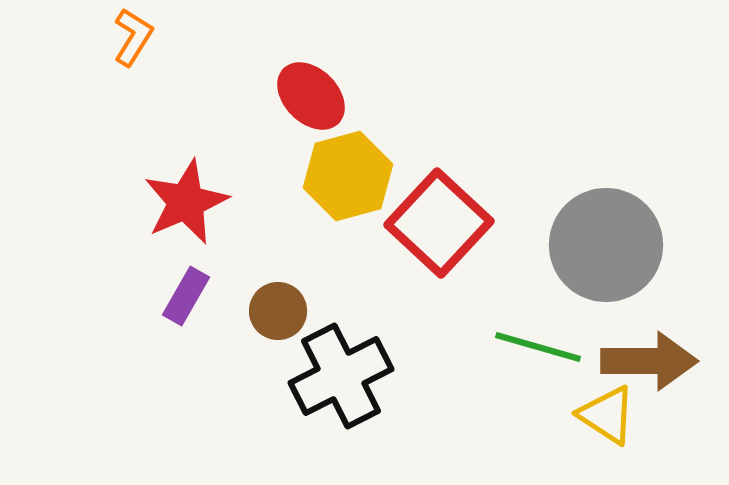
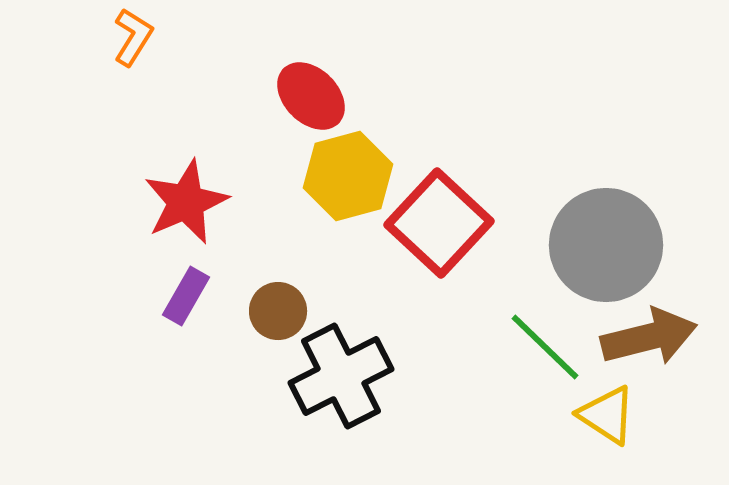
green line: moved 7 px right; rotated 28 degrees clockwise
brown arrow: moved 24 px up; rotated 14 degrees counterclockwise
